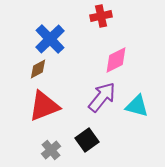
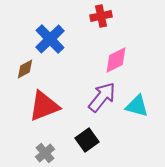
brown diamond: moved 13 px left
gray cross: moved 6 px left, 3 px down
